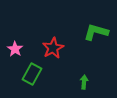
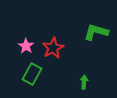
pink star: moved 11 px right, 3 px up
